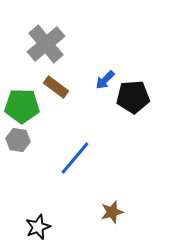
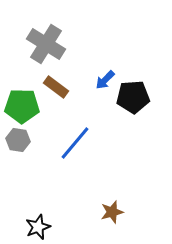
gray cross: rotated 18 degrees counterclockwise
blue line: moved 15 px up
